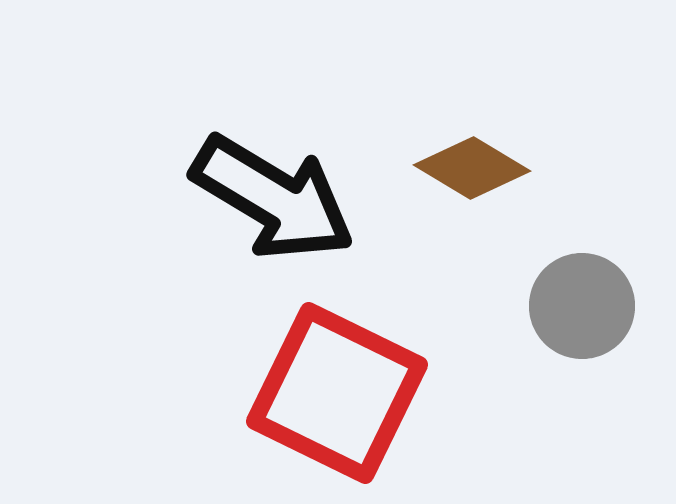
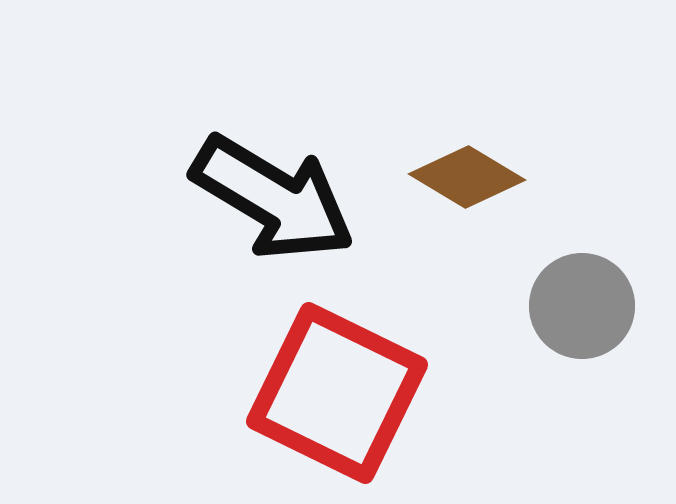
brown diamond: moved 5 px left, 9 px down
